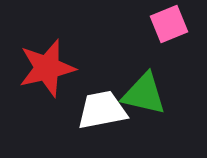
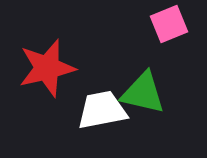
green triangle: moved 1 px left, 1 px up
